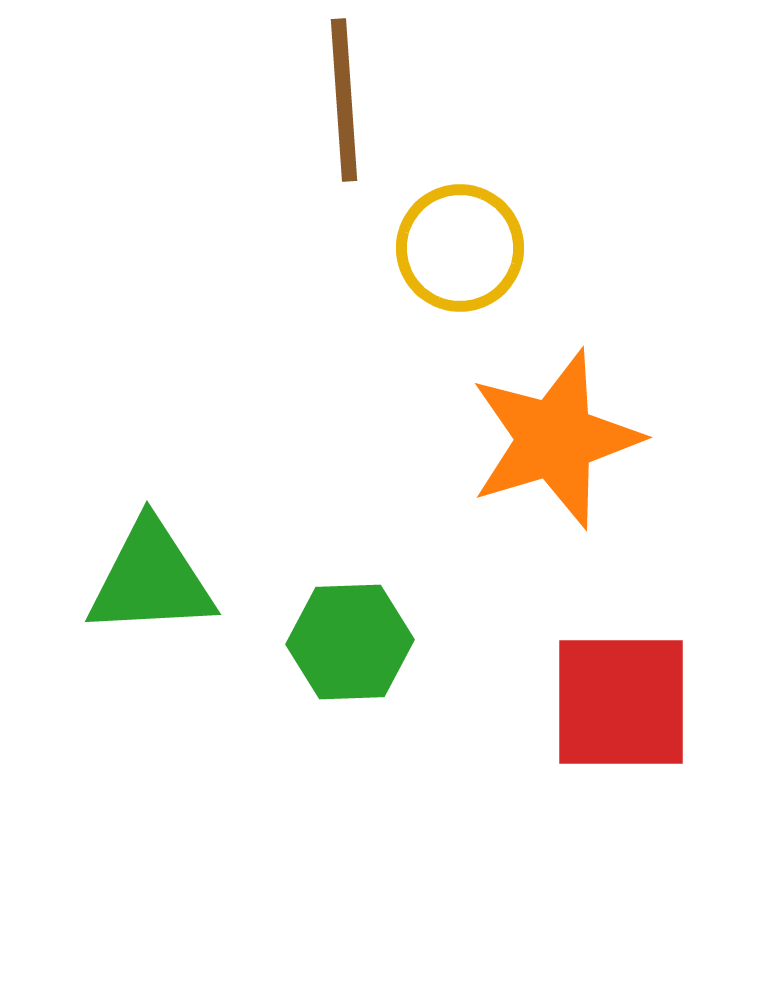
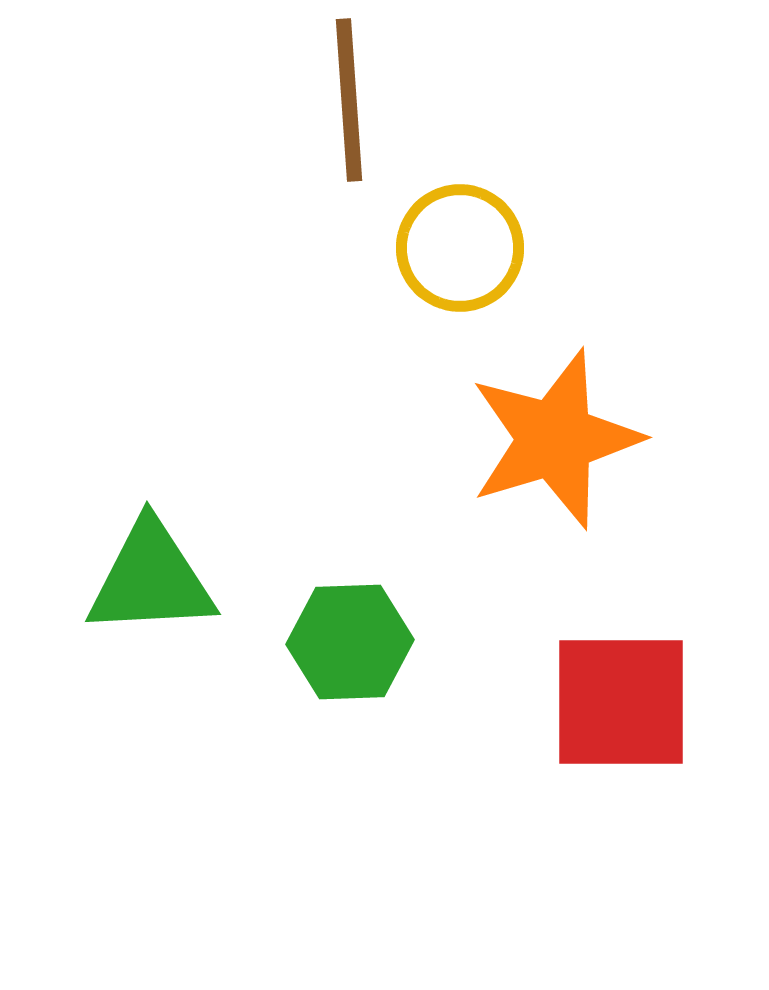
brown line: moved 5 px right
